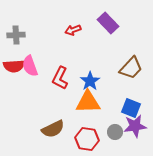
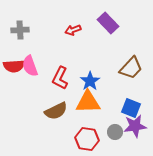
gray cross: moved 4 px right, 5 px up
brown semicircle: moved 3 px right, 18 px up
